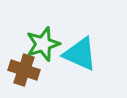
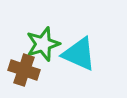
cyan triangle: moved 1 px left
